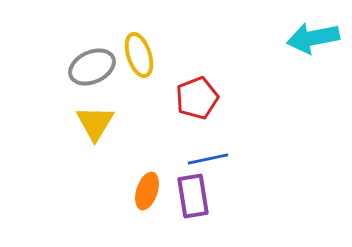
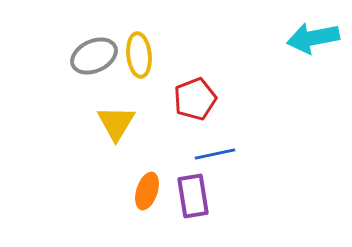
yellow ellipse: rotated 12 degrees clockwise
gray ellipse: moved 2 px right, 11 px up
red pentagon: moved 2 px left, 1 px down
yellow triangle: moved 21 px right
blue line: moved 7 px right, 5 px up
